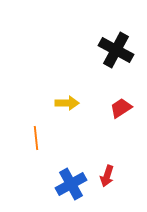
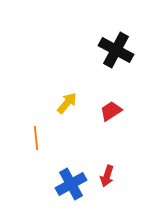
yellow arrow: rotated 50 degrees counterclockwise
red trapezoid: moved 10 px left, 3 px down
